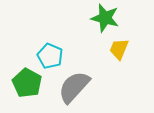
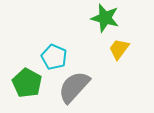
yellow trapezoid: rotated 15 degrees clockwise
cyan pentagon: moved 4 px right, 1 px down
